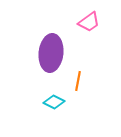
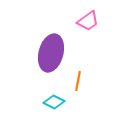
pink trapezoid: moved 1 px left, 1 px up
purple ellipse: rotated 9 degrees clockwise
